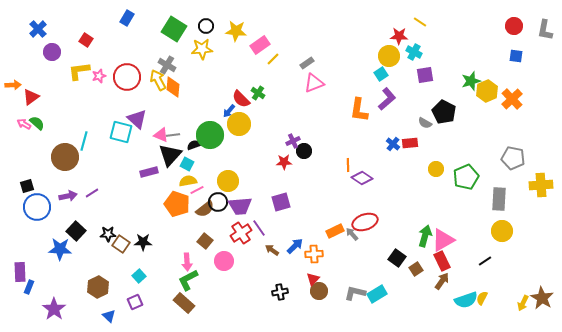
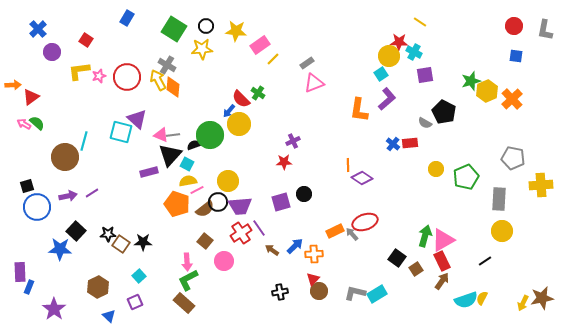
red star at (399, 36): moved 6 px down
black circle at (304, 151): moved 43 px down
brown star at (542, 298): rotated 30 degrees clockwise
